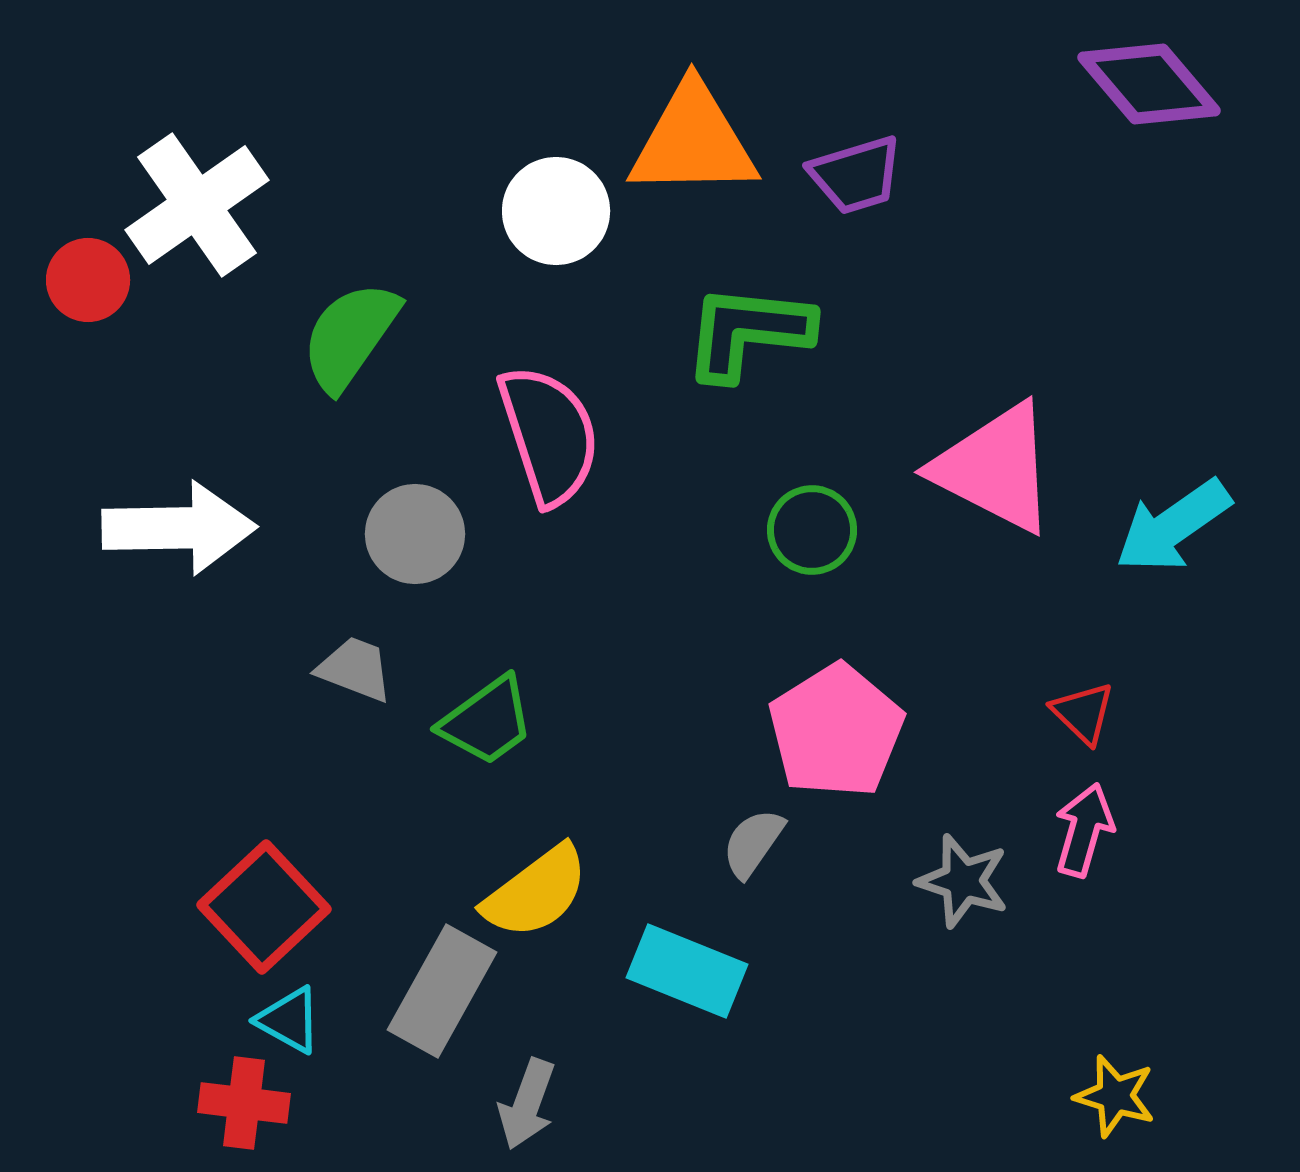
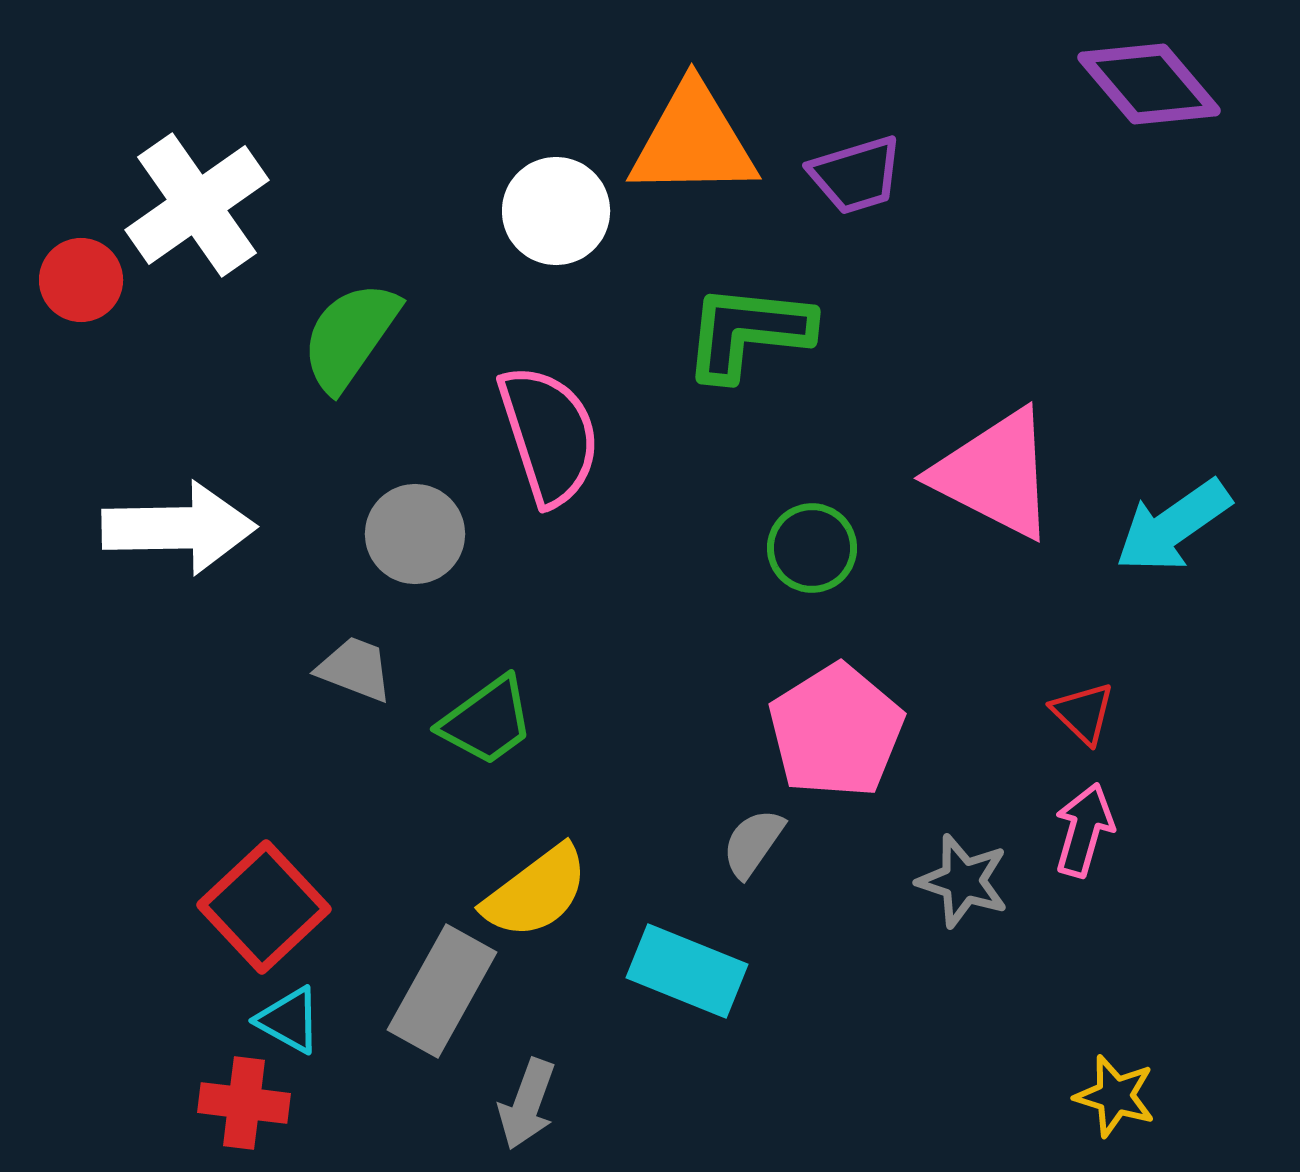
red circle: moved 7 px left
pink triangle: moved 6 px down
green circle: moved 18 px down
